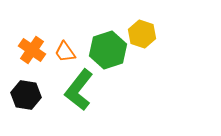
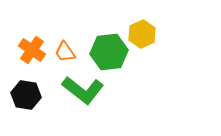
yellow hexagon: rotated 16 degrees clockwise
green hexagon: moved 1 px right, 2 px down; rotated 12 degrees clockwise
green L-shape: moved 4 px right; rotated 90 degrees counterclockwise
